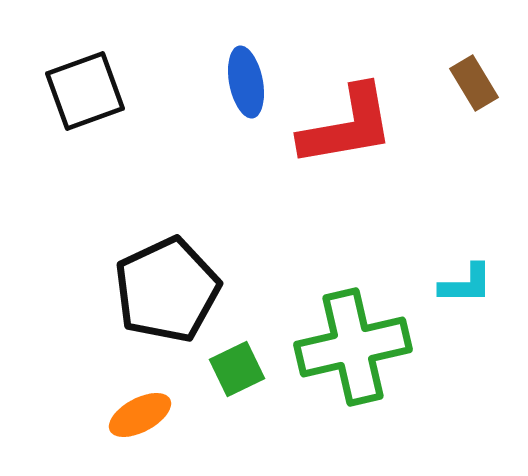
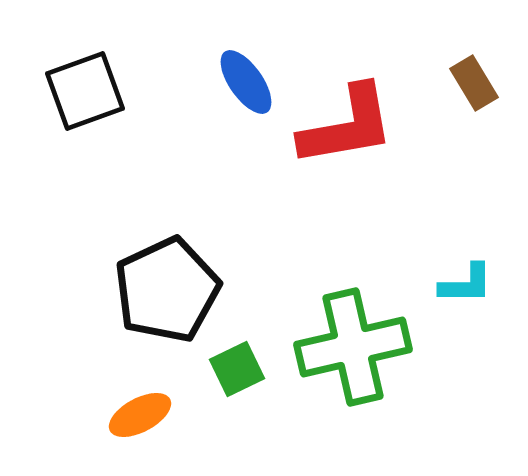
blue ellipse: rotated 24 degrees counterclockwise
